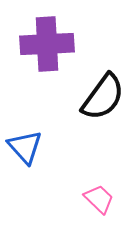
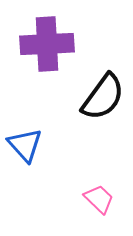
blue triangle: moved 2 px up
